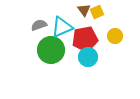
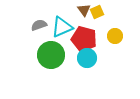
red pentagon: moved 1 px left; rotated 25 degrees clockwise
green circle: moved 5 px down
cyan circle: moved 1 px left, 1 px down
